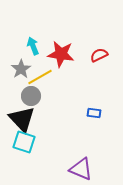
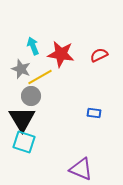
gray star: rotated 18 degrees counterclockwise
black triangle: rotated 12 degrees clockwise
